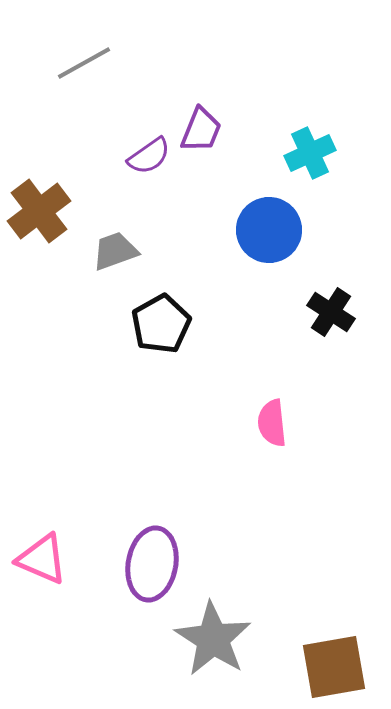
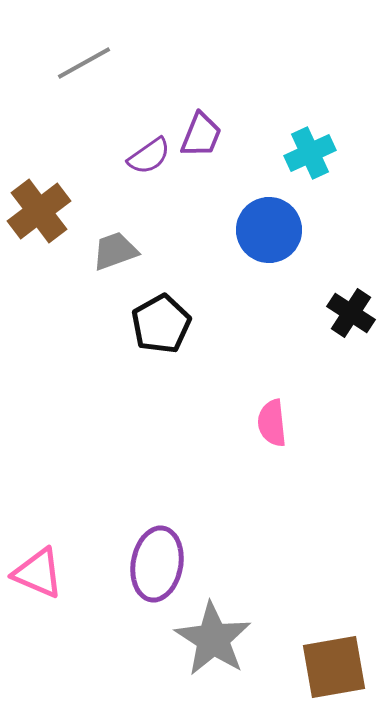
purple trapezoid: moved 5 px down
black cross: moved 20 px right, 1 px down
pink triangle: moved 4 px left, 14 px down
purple ellipse: moved 5 px right
